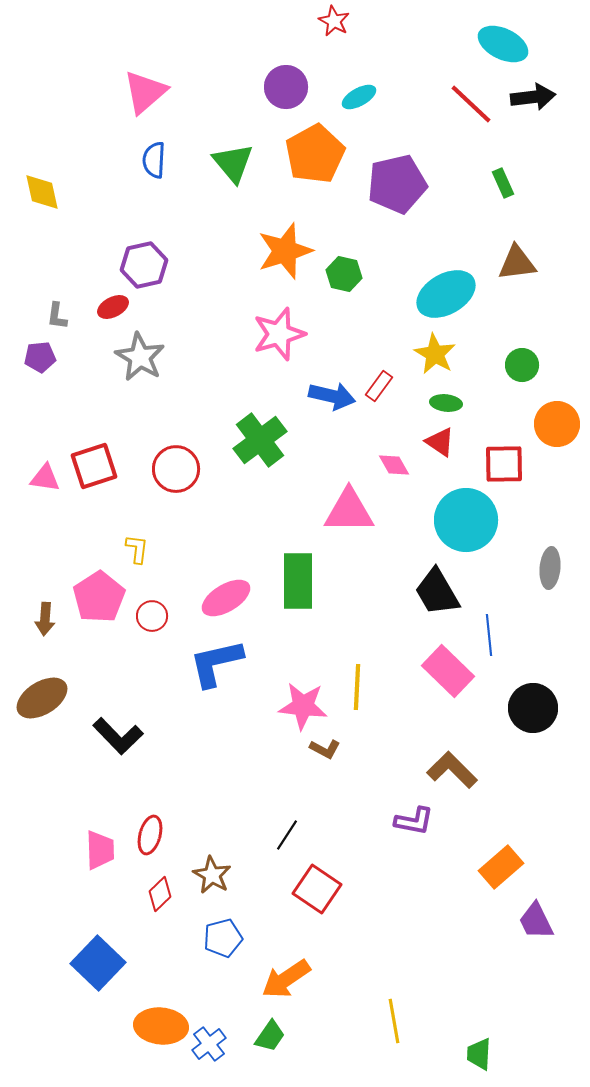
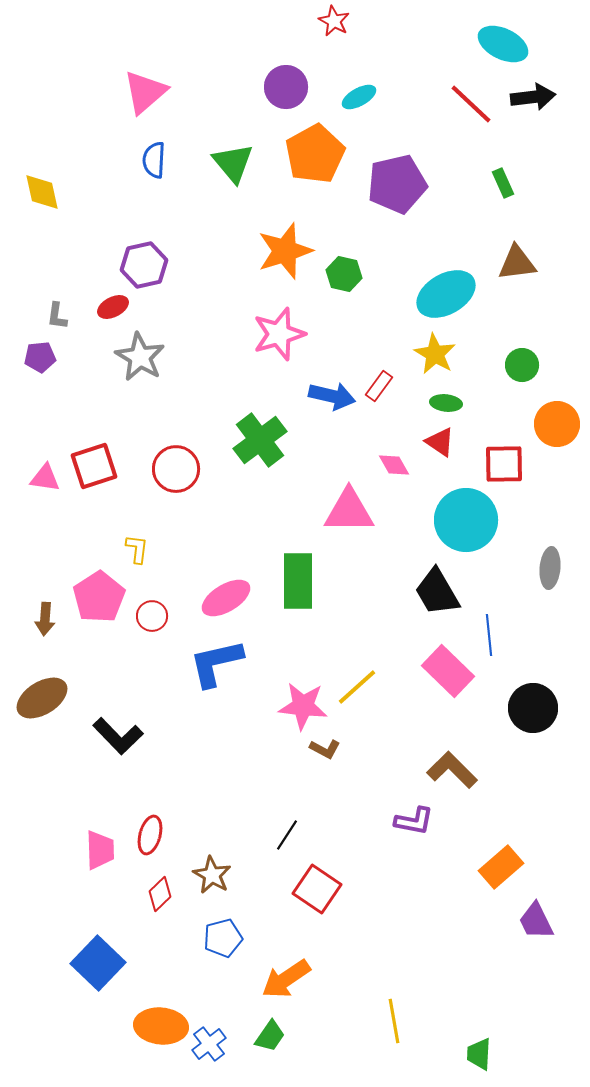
yellow line at (357, 687): rotated 45 degrees clockwise
